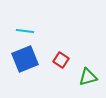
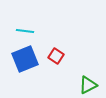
red square: moved 5 px left, 4 px up
green triangle: moved 8 px down; rotated 12 degrees counterclockwise
